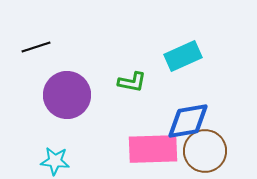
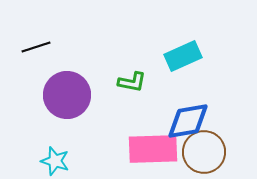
brown circle: moved 1 px left, 1 px down
cyan star: rotated 12 degrees clockwise
